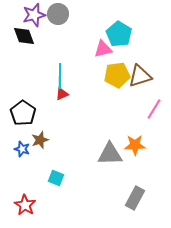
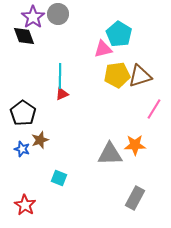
purple star: moved 1 px left, 2 px down; rotated 20 degrees counterclockwise
cyan square: moved 3 px right
